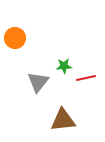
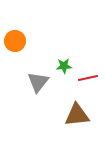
orange circle: moved 3 px down
red line: moved 2 px right
brown triangle: moved 14 px right, 5 px up
